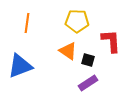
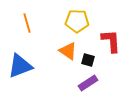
orange line: rotated 24 degrees counterclockwise
